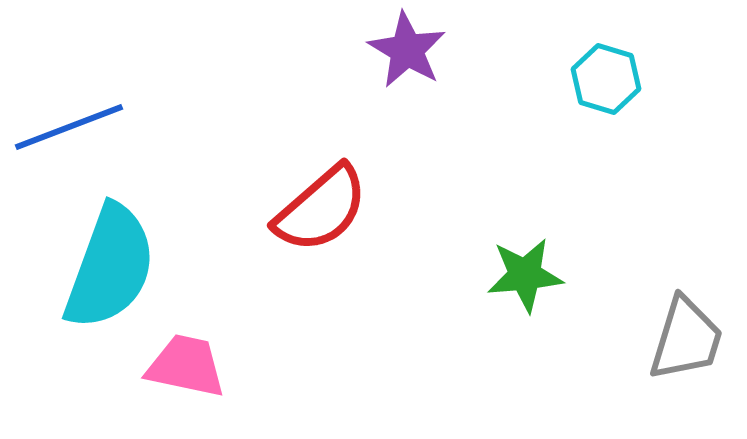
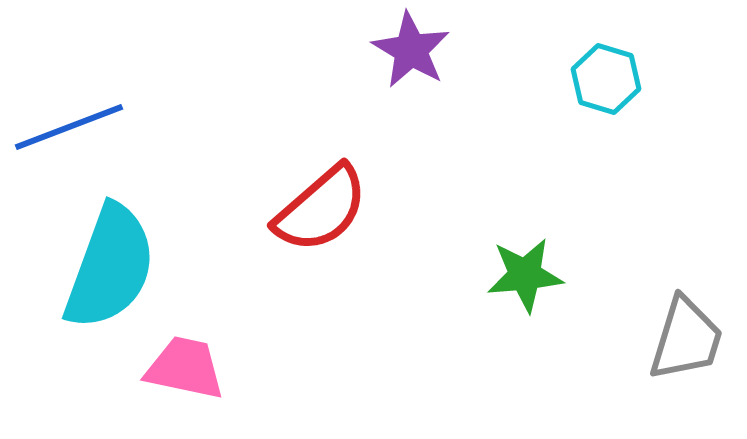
purple star: moved 4 px right
pink trapezoid: moved 1 px left, 2 px down
